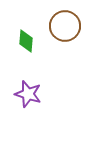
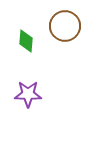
purple star: rotated 16 degrees counterclockwise
